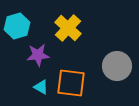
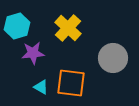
purple star: moved 5 px left, 2 px up
gray circle: moved 4 px left, 8 px up
